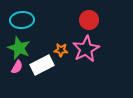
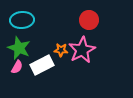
pink star: moved 4 px left, 1 px down
